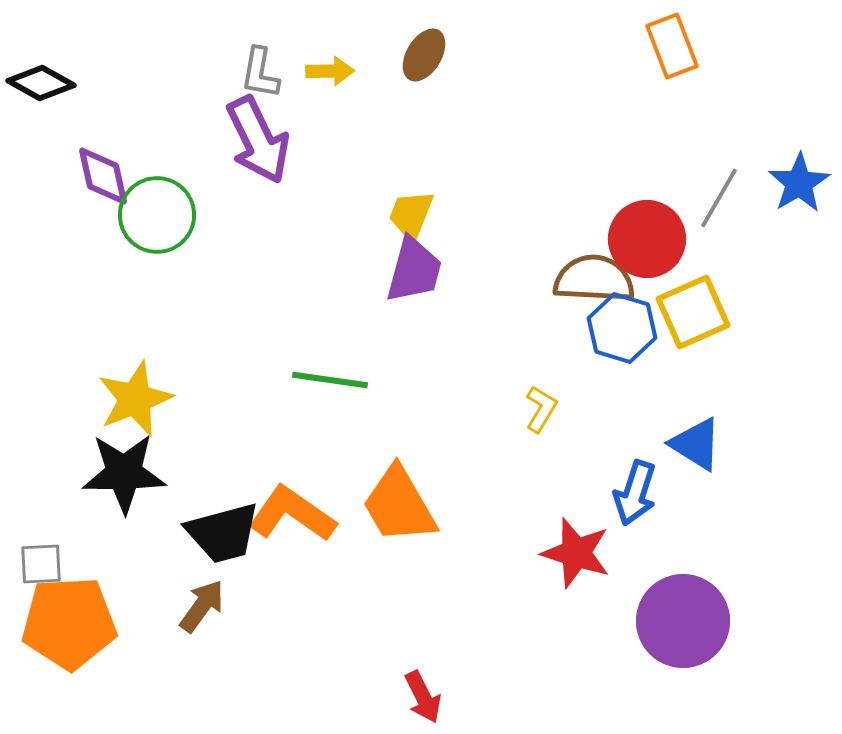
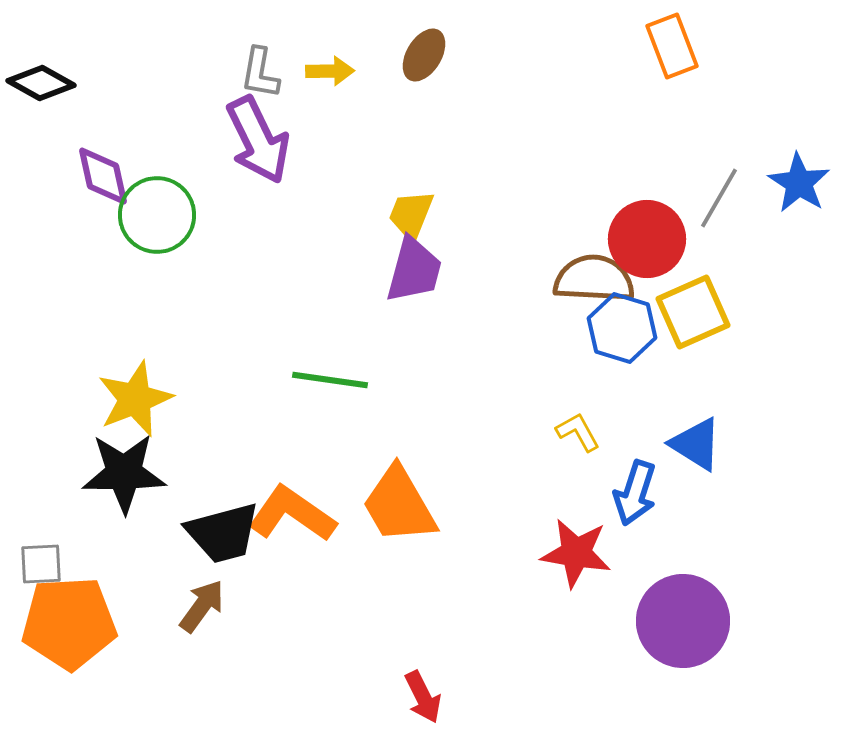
blue star: rotated 8 degrees counterclockwise
yellow L-shape: moved 37 px right, 23 px down; rotated 60 degrees counterclockwise
red star: rotated 8 degrees counterclockwise
